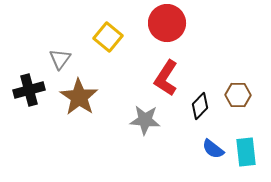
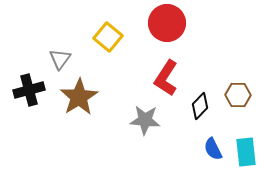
brown star: rotated 6 degrees clockwise
blue semicircle: rotated 25 degrees clockwise
